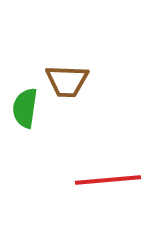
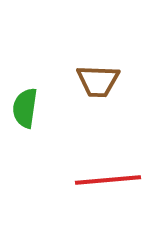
brown trapezoid: moved 31 px right
